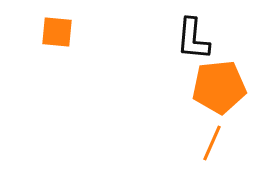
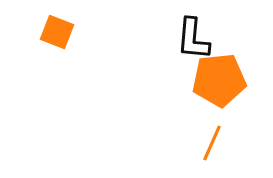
orange square: rotated 16 degrees clockwise
orange pentagon: moved 7 px up
